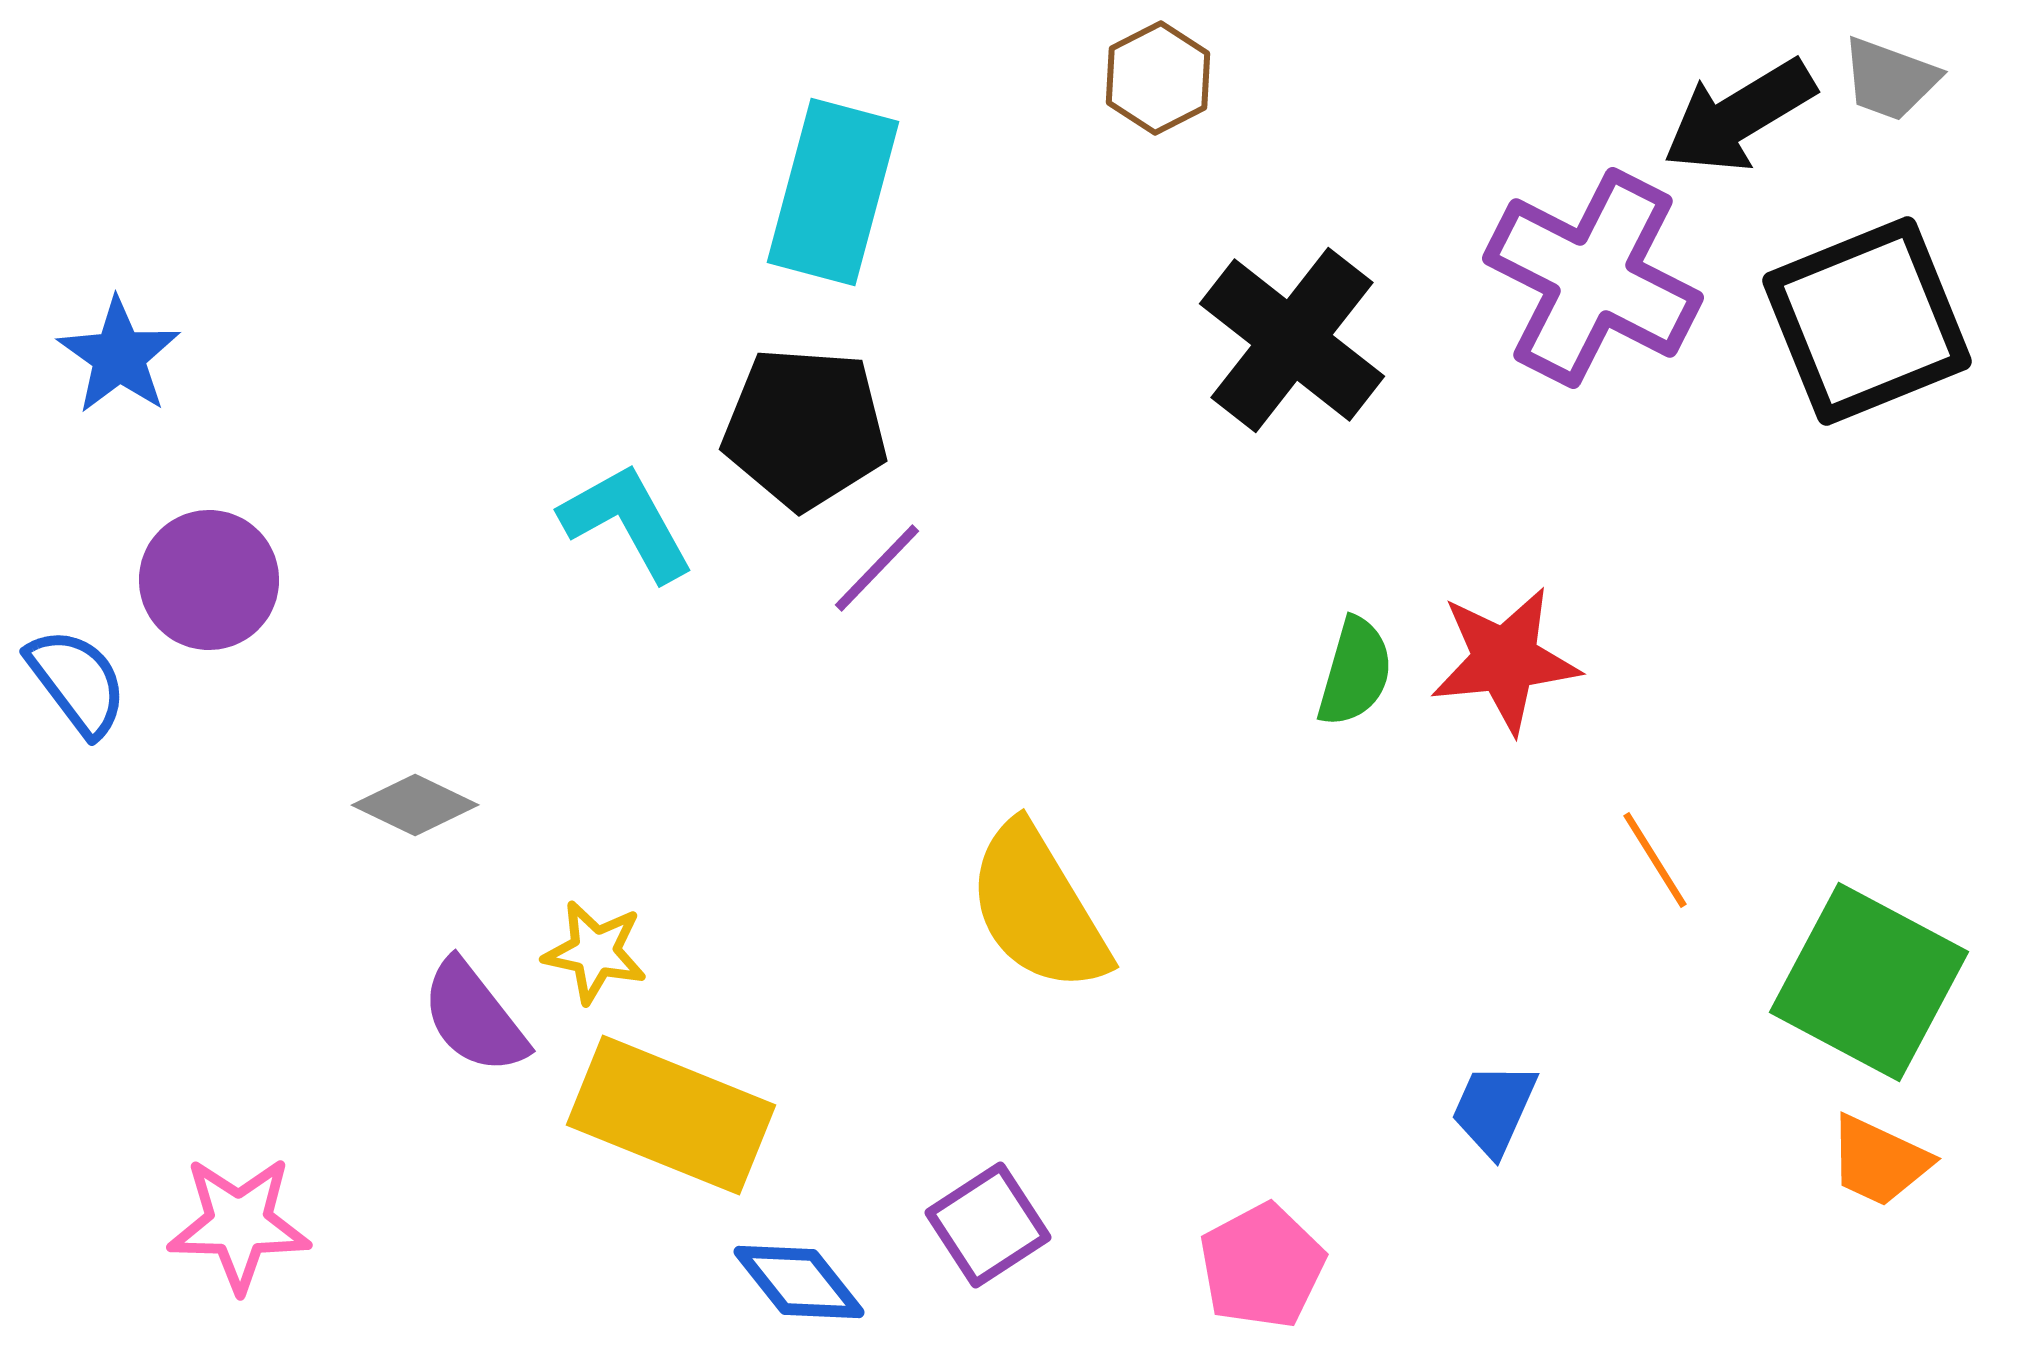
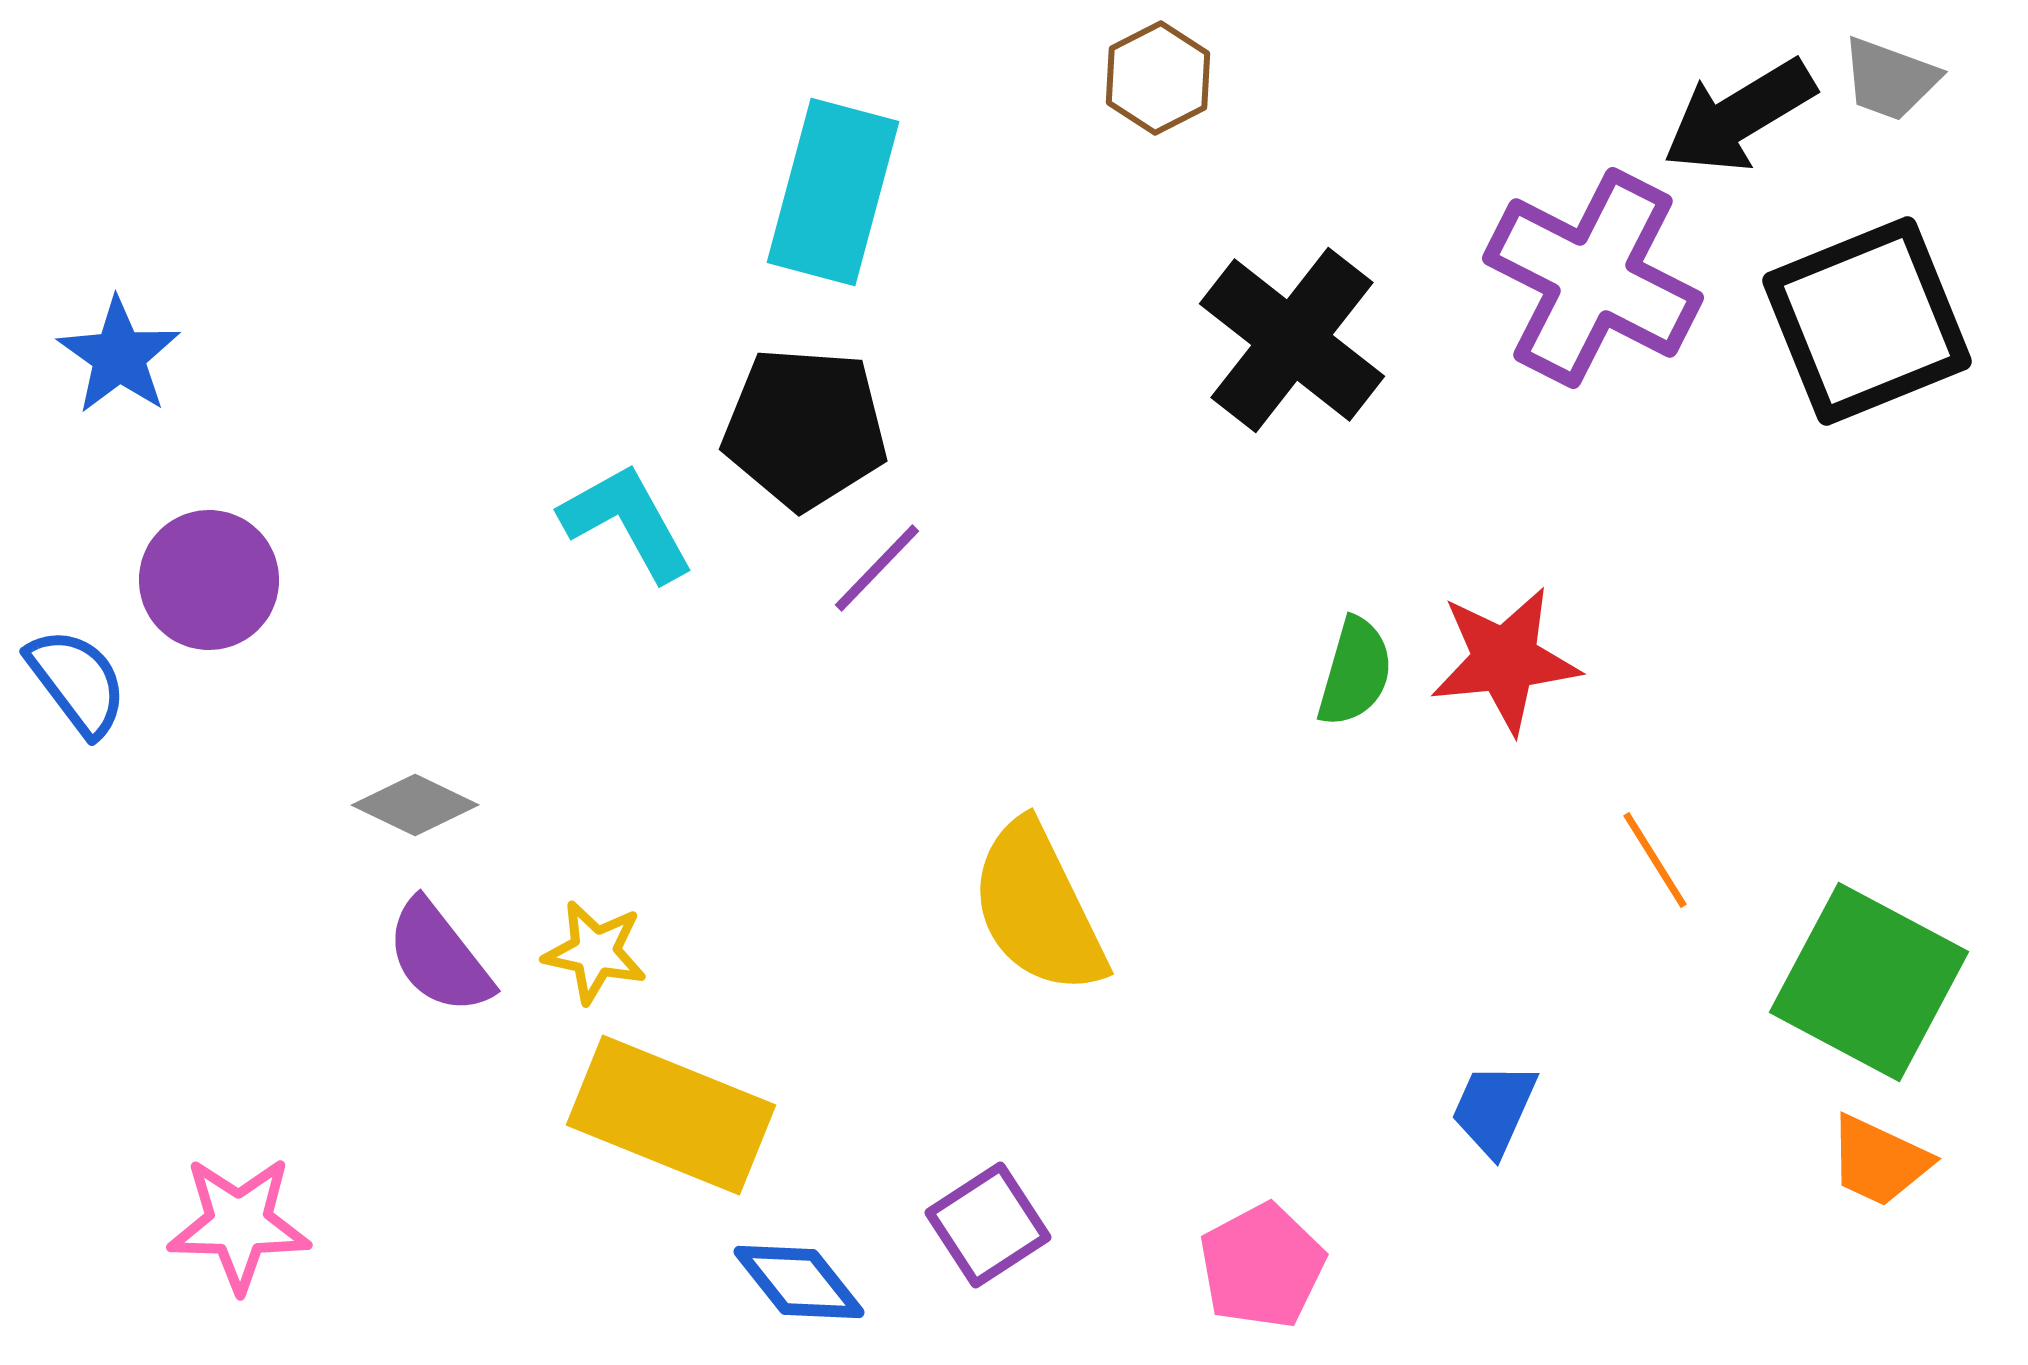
yellow semicircle: rotated 5 degrees clockwise
purple semicircle: moved 35 px left, 60 px up
